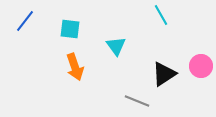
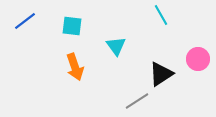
blue line: rotated 15 degrees clockwise
cyan square: moved 2 px right, 3 px up
pink circle: moved 3 px left, 7 px up
black triangle: moved 3 px left
gray line: rotated 55 degrees counterclockwise
